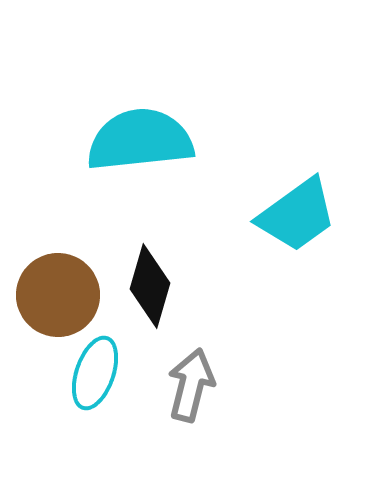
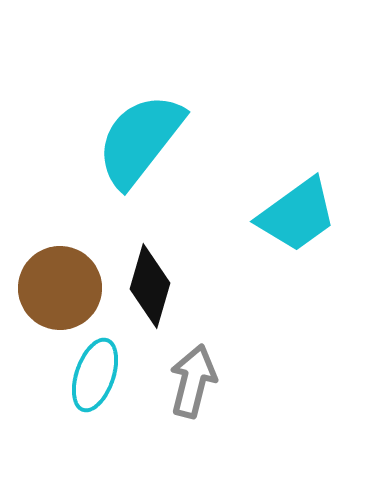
cyan semicircle: rotated 46 degrees counterclockwise
brown circle: moved 2 px right, 7 px up
cyan ellipse: moved 2 px down
gray arrow: moved 2 px right, 4 px up
